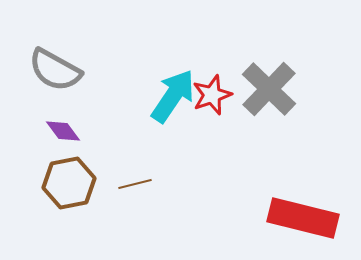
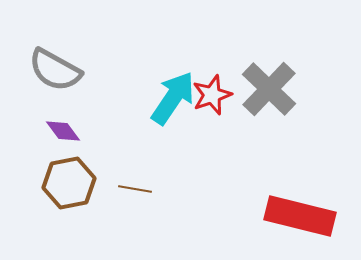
cyan arrow: moved 2 px down
brown line: moved 5 px down; rotated 24 degrees clockwise
red rectangle: moved 3 px left, 2 px up
